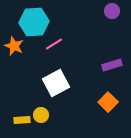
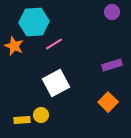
purple circle: moved 1 px down
